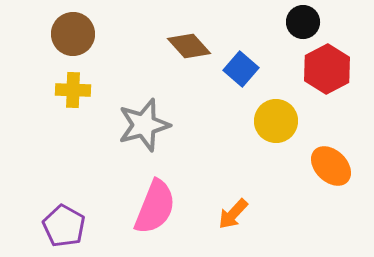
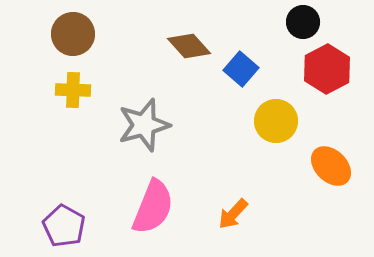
pink semicircle: moved 2 px left
